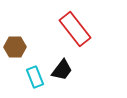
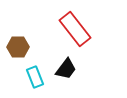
brown hexagon: moved 3 px right
black trapezoid: moved 4 px right, 1 px up
